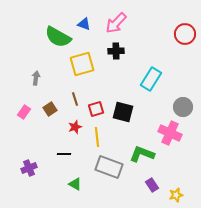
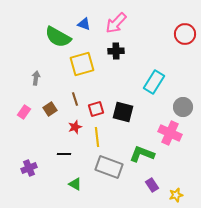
cyan rectangle: moved 3 px right, 3 px down
